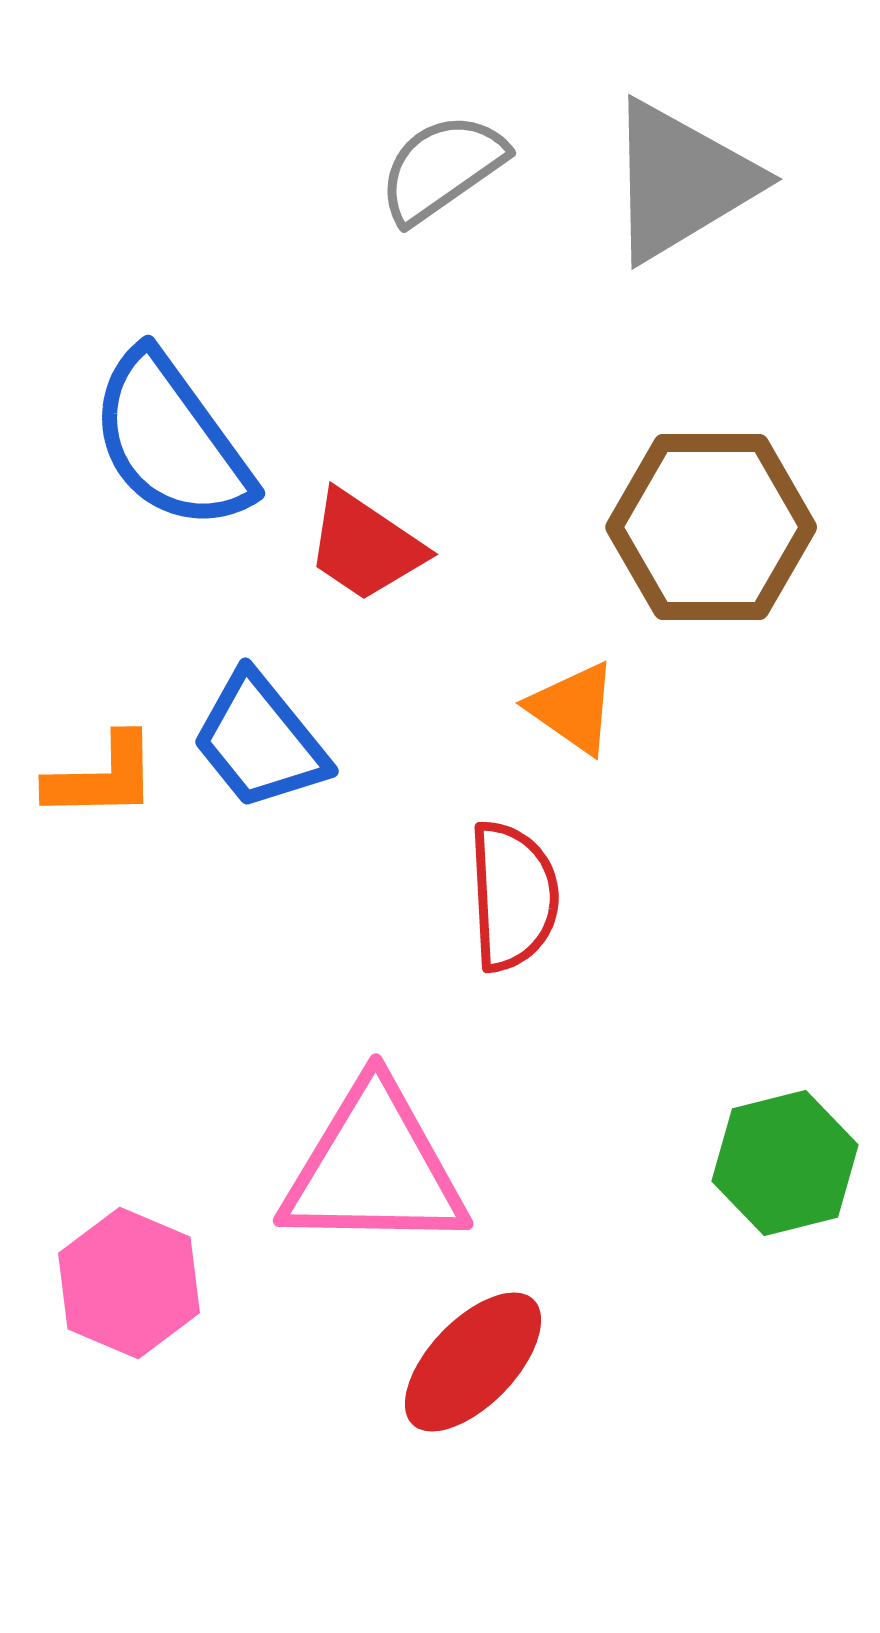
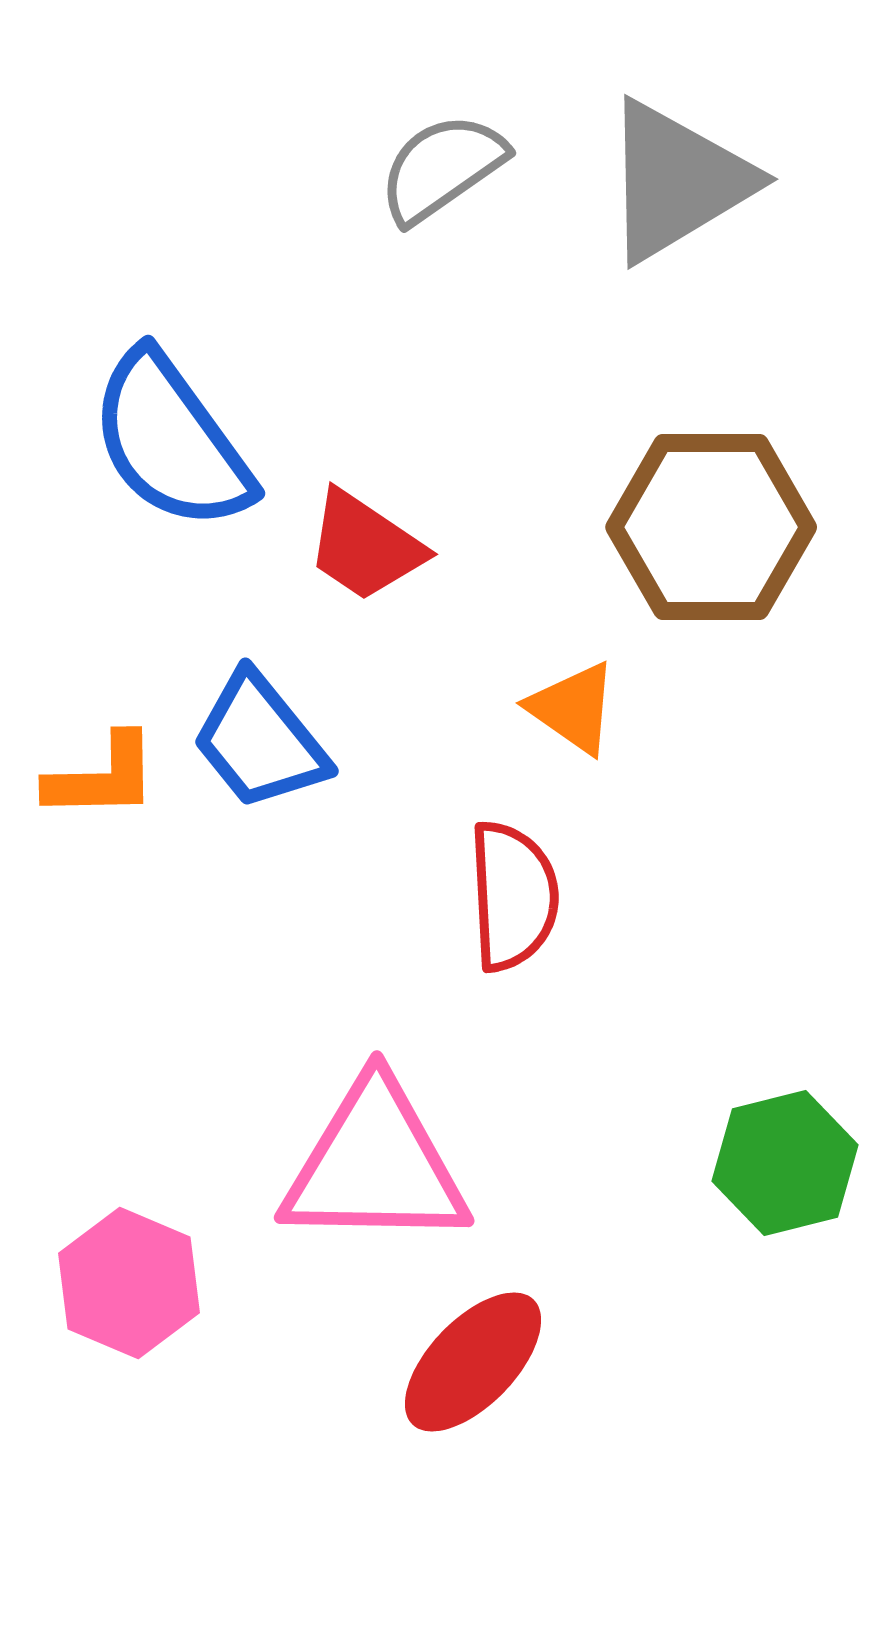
gray triangle: moved 4 px left
pink triangle: moved 1 px right, 3 px up
